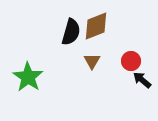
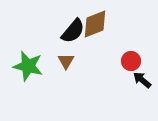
brown diamond: moved 1 px left, 2 px up
black semicircle: moved 2 px right, 1 px up; rotated 24 degrees clockwise
brown triangle: moved 26 px left
green star: moved 11 px up; rotated 20 degrees counterclockwise
